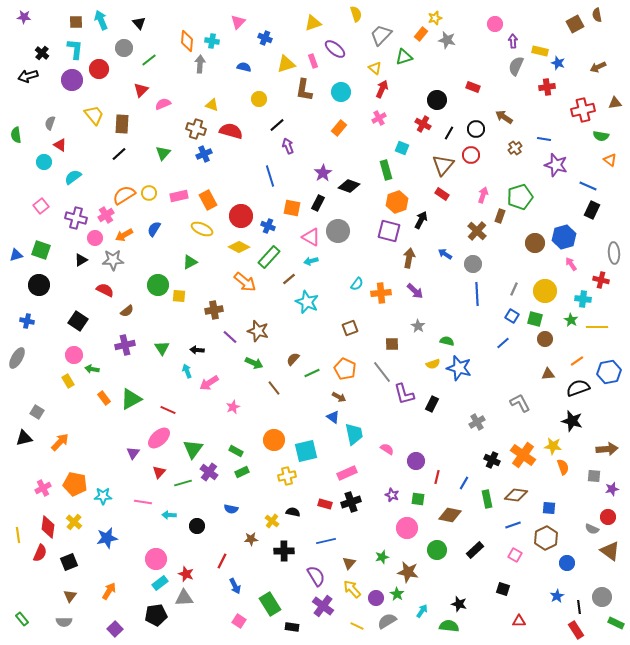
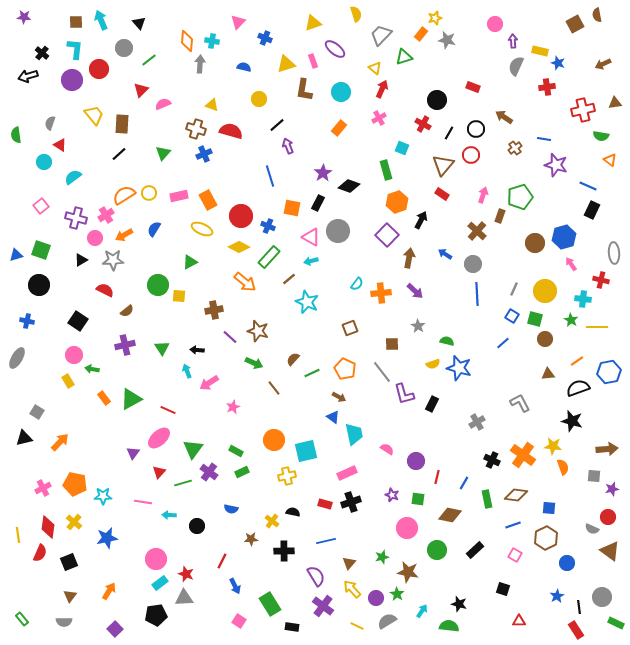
brown arrow at (598, 67): moved 5 px right, 3 px up
purple square at (389, 231): moved 2 px left, 4 px down; rotated 30 degrees clockwise
